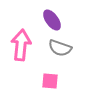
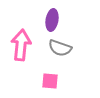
purple ellipse: rotated 45 degrees clockwise
